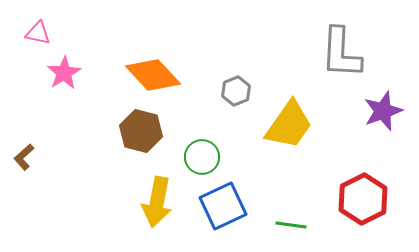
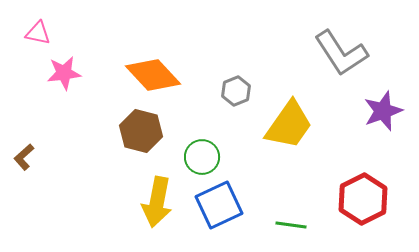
gray L-shape: rotated 36 degrees counterclockwise
pink star: rotated 24 degrees clockwise
blue square: moved 4 px left, 1 px up
